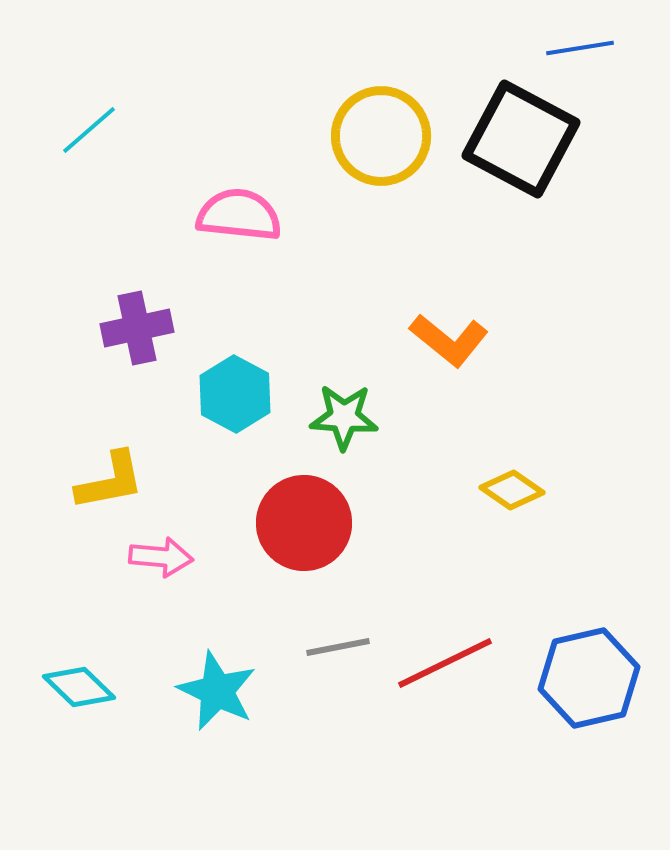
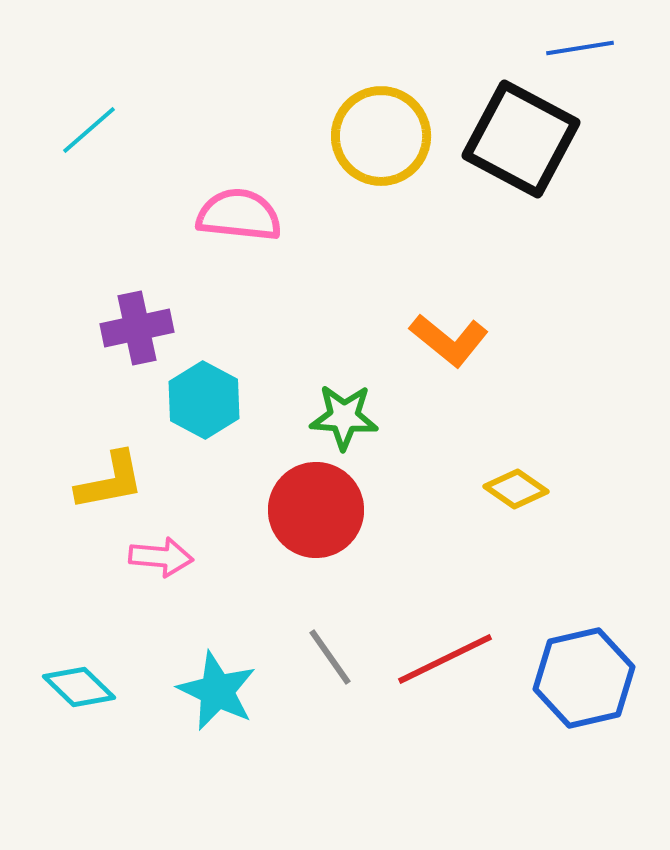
cyan hexagon: moved 31 px left, 6 px down
yellow diamond: moved 4 px right, 1 px up
red circle: moved 12 px right, 13 px up
gray line: moved 8 px left, 10 px down; rotated 66 degrees clockwise
red line: moved 4 px up
blue hexagon: moved 5 px left
